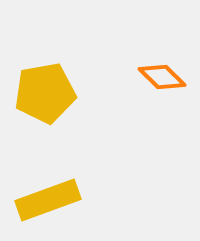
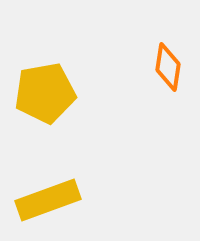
orange diamond: moved 6 px right, 10 px up; rotated 54 degrees clockwise
